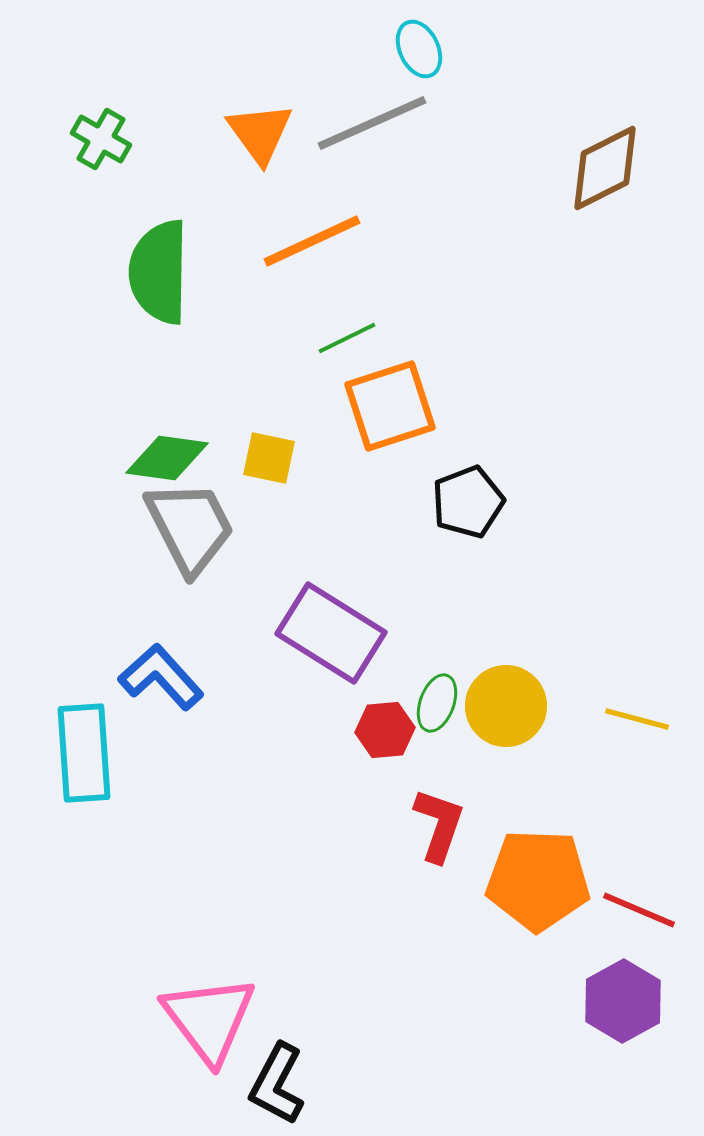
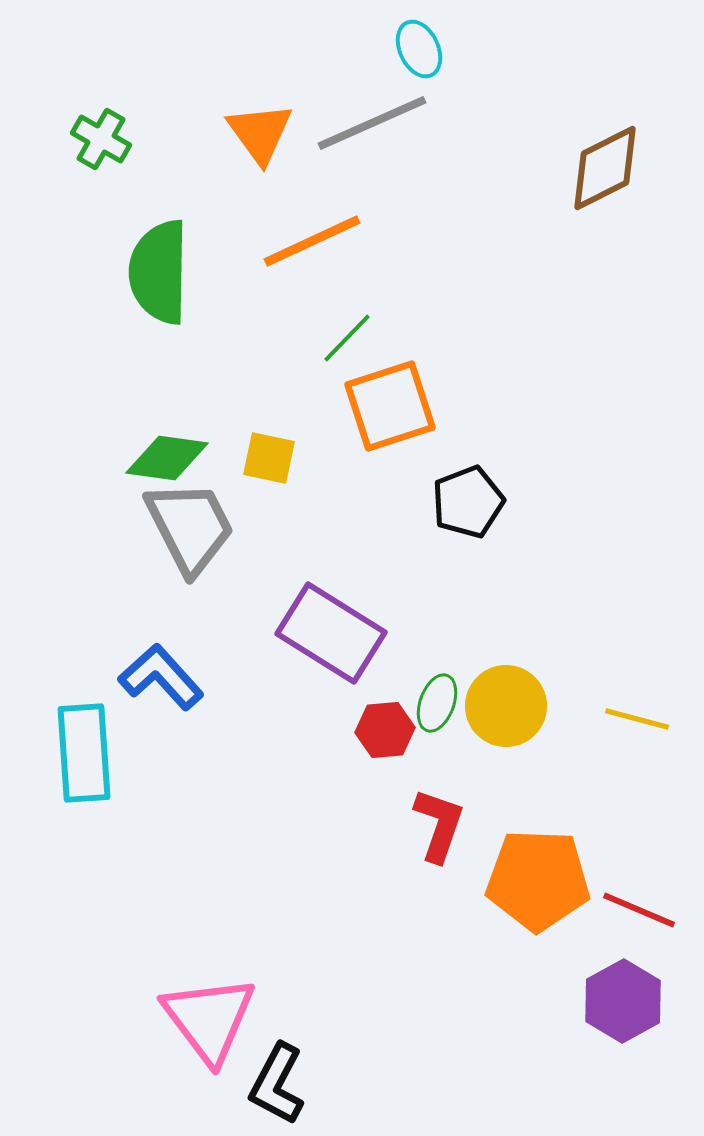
green line: rotated 20 degrees counterclockwise
